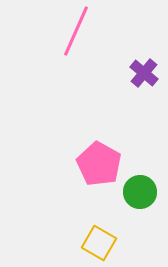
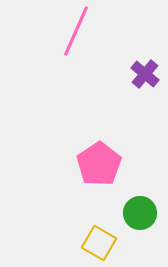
purple cross: moved 1 px right, 1 px down
pink pentagon: rotated 9 degrees clockwise
green circle: moved 21 px down
